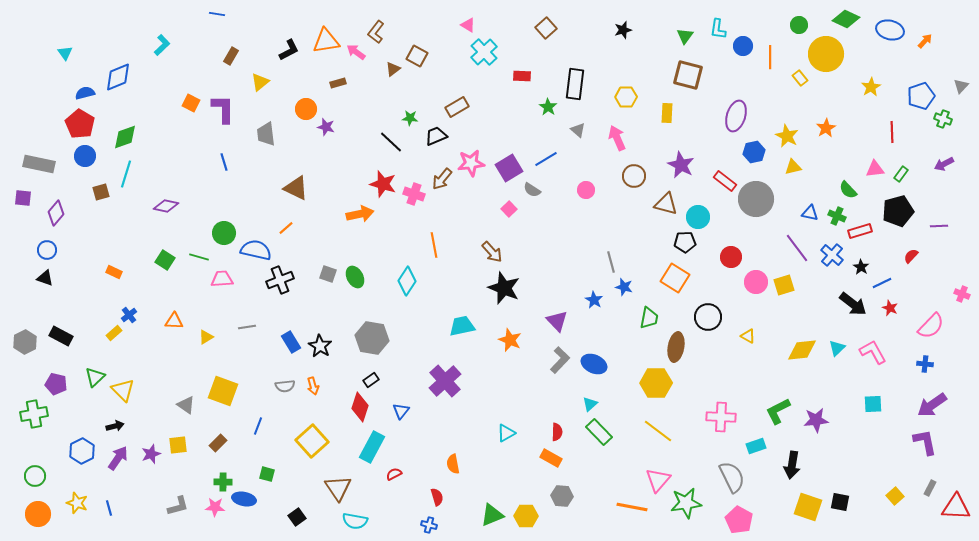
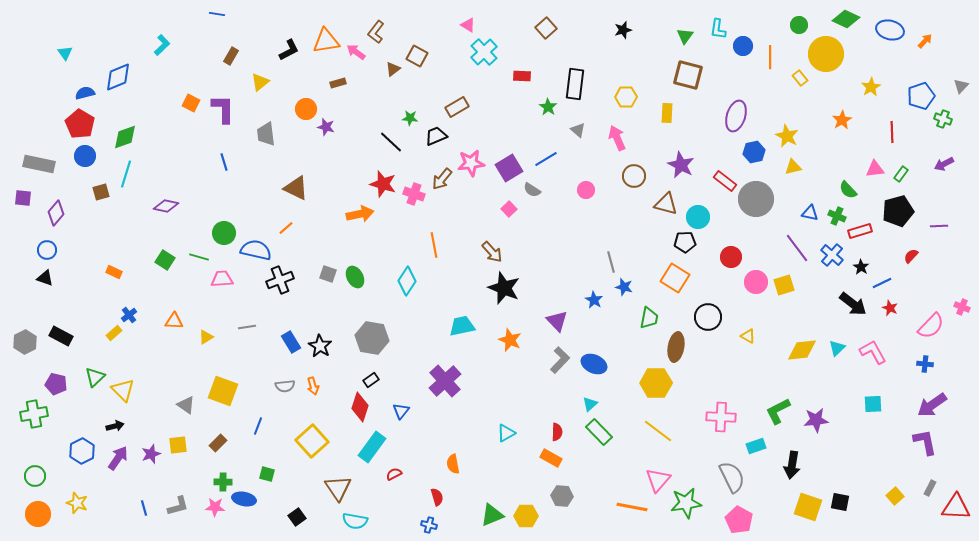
orange star at (826, 128): moved 16 px right, 8 px up
pink cross at (962, 294): moved 13 px down
cyan rectangle at (372, 447): rotated 8 degrees clockwise
blue line at (109, 508): moved 35 px right
